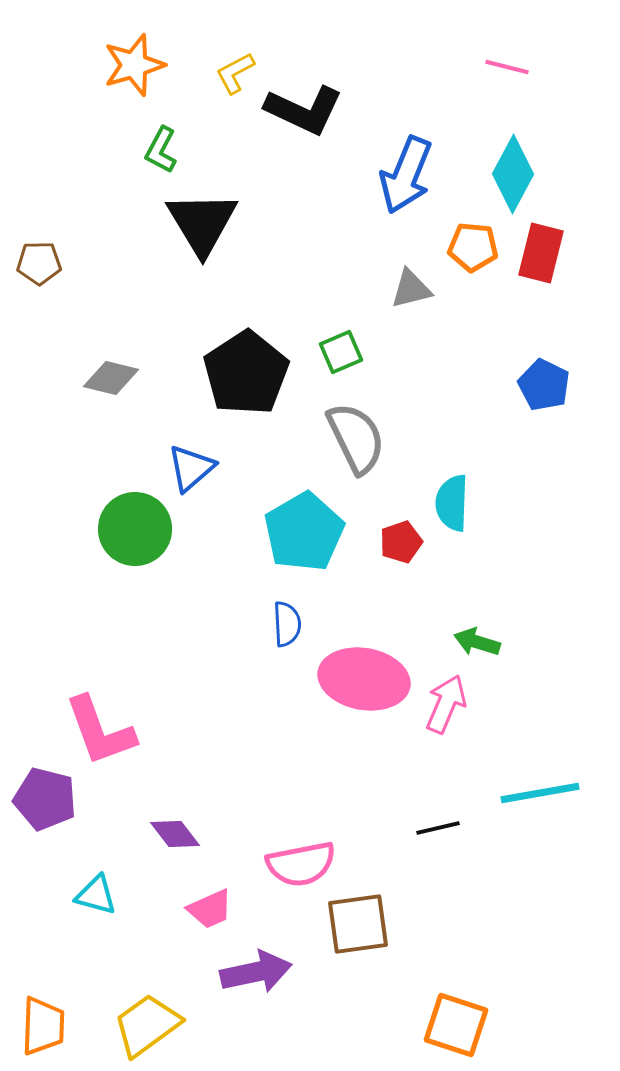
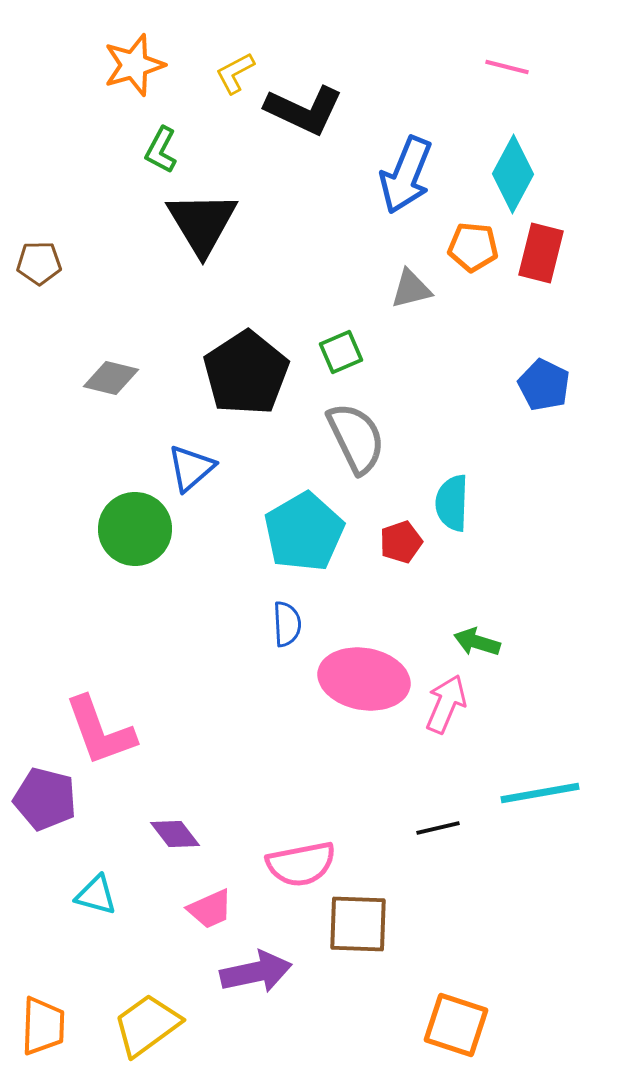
brown square: rotated 10 degrees clockwise
